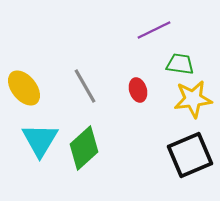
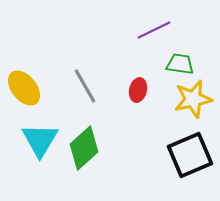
red ellipse: rotated 30 degrees clockwise
yellow star: rotated 6 degrees counterclockwise
